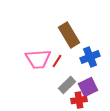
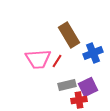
blue cross: moved 3 px right, 4 px up
gray rectangle: rotated 30 degrees clockwise
